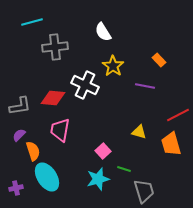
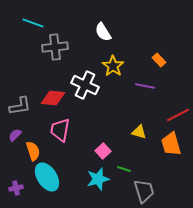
cyan line: moved 1 px right, 1 px down; rotated 35 degrees clockwise
purple semicircle: moved 4 px left
